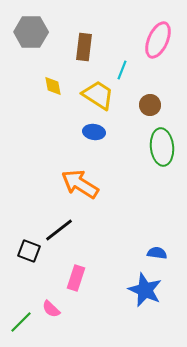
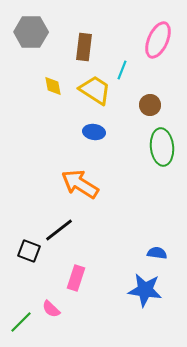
yellow trapezoid: moved 3 px left, 5 px up
blue star: rotated 16 degrees counterclockwise
